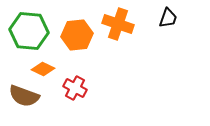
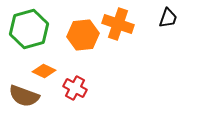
green hexagon: moved 2 px up; rotated 21 degrees counterclockwise
orange hexagon: moved 6 px right
orange diamond: moved 1 px right, 2 px down
